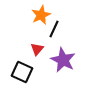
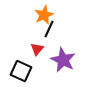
orange star: moved 3 px right
black line: moved 5 px left
black square: moved 1 px left, 1 px up
